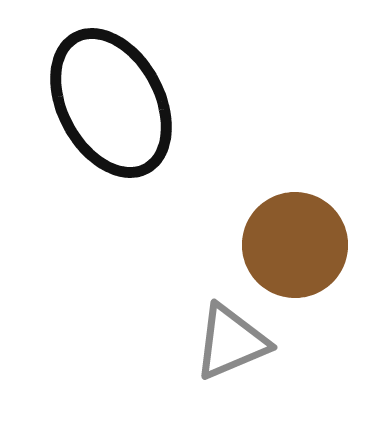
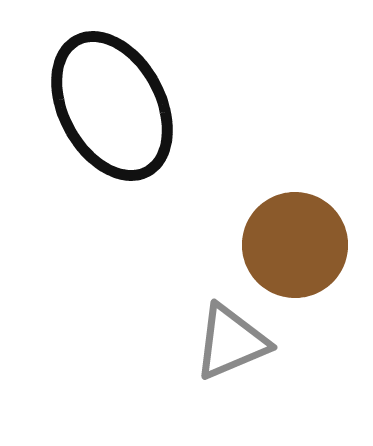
black ellipse: moved 1 px right, 3 px down
